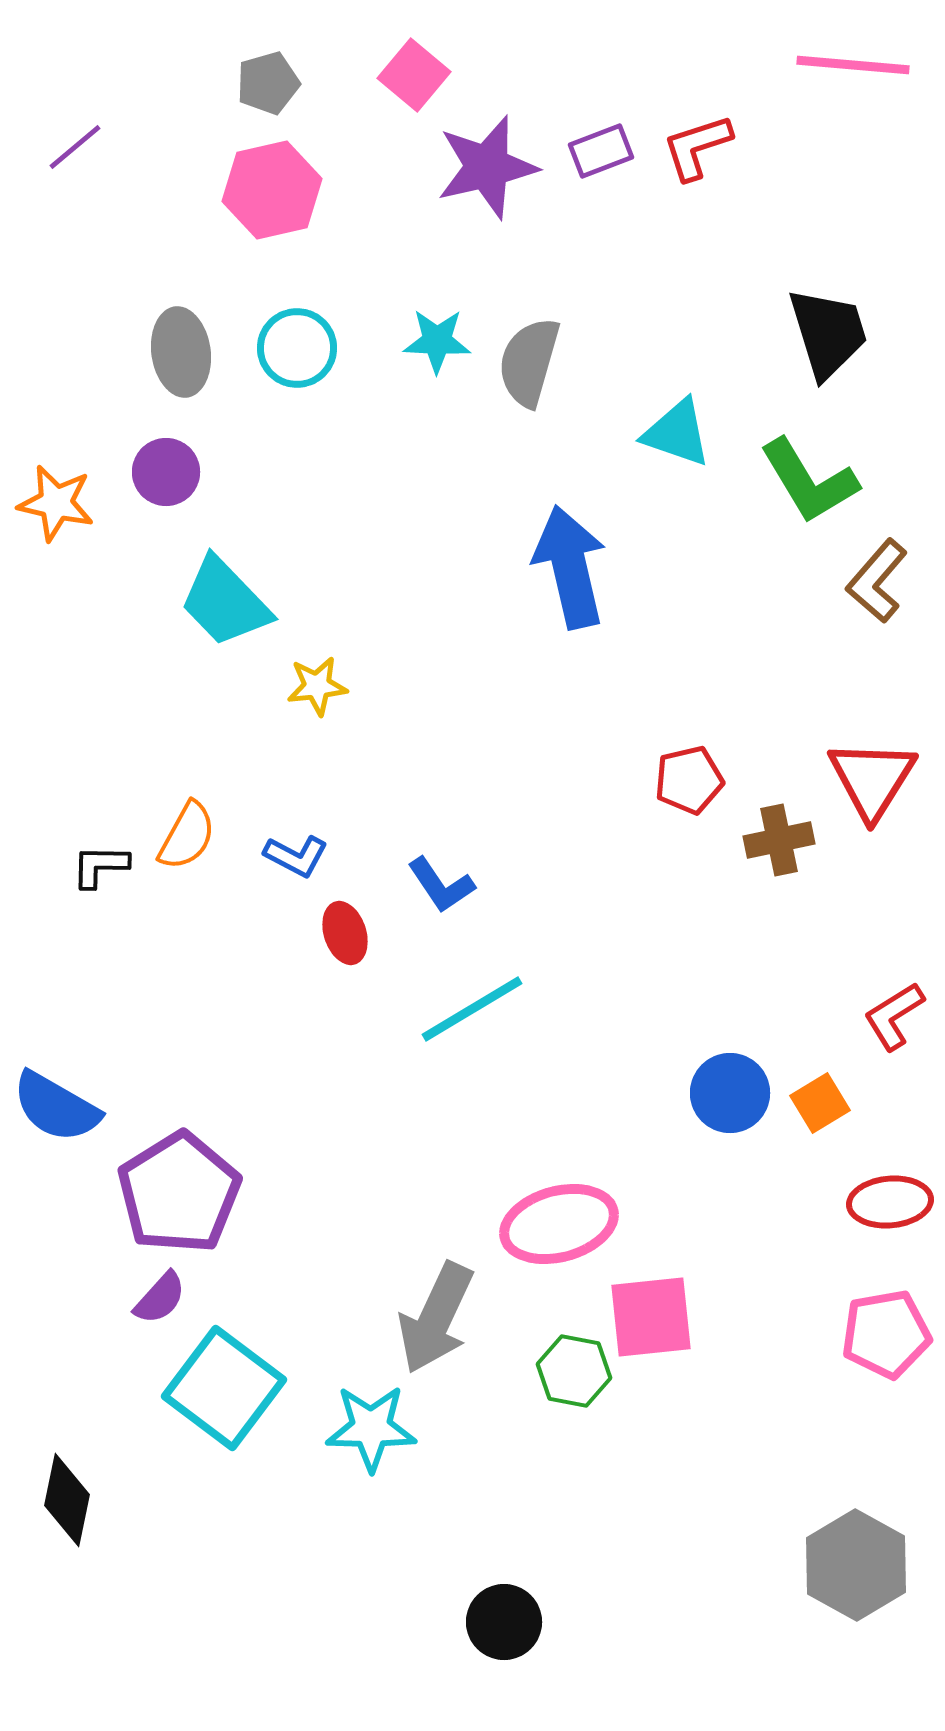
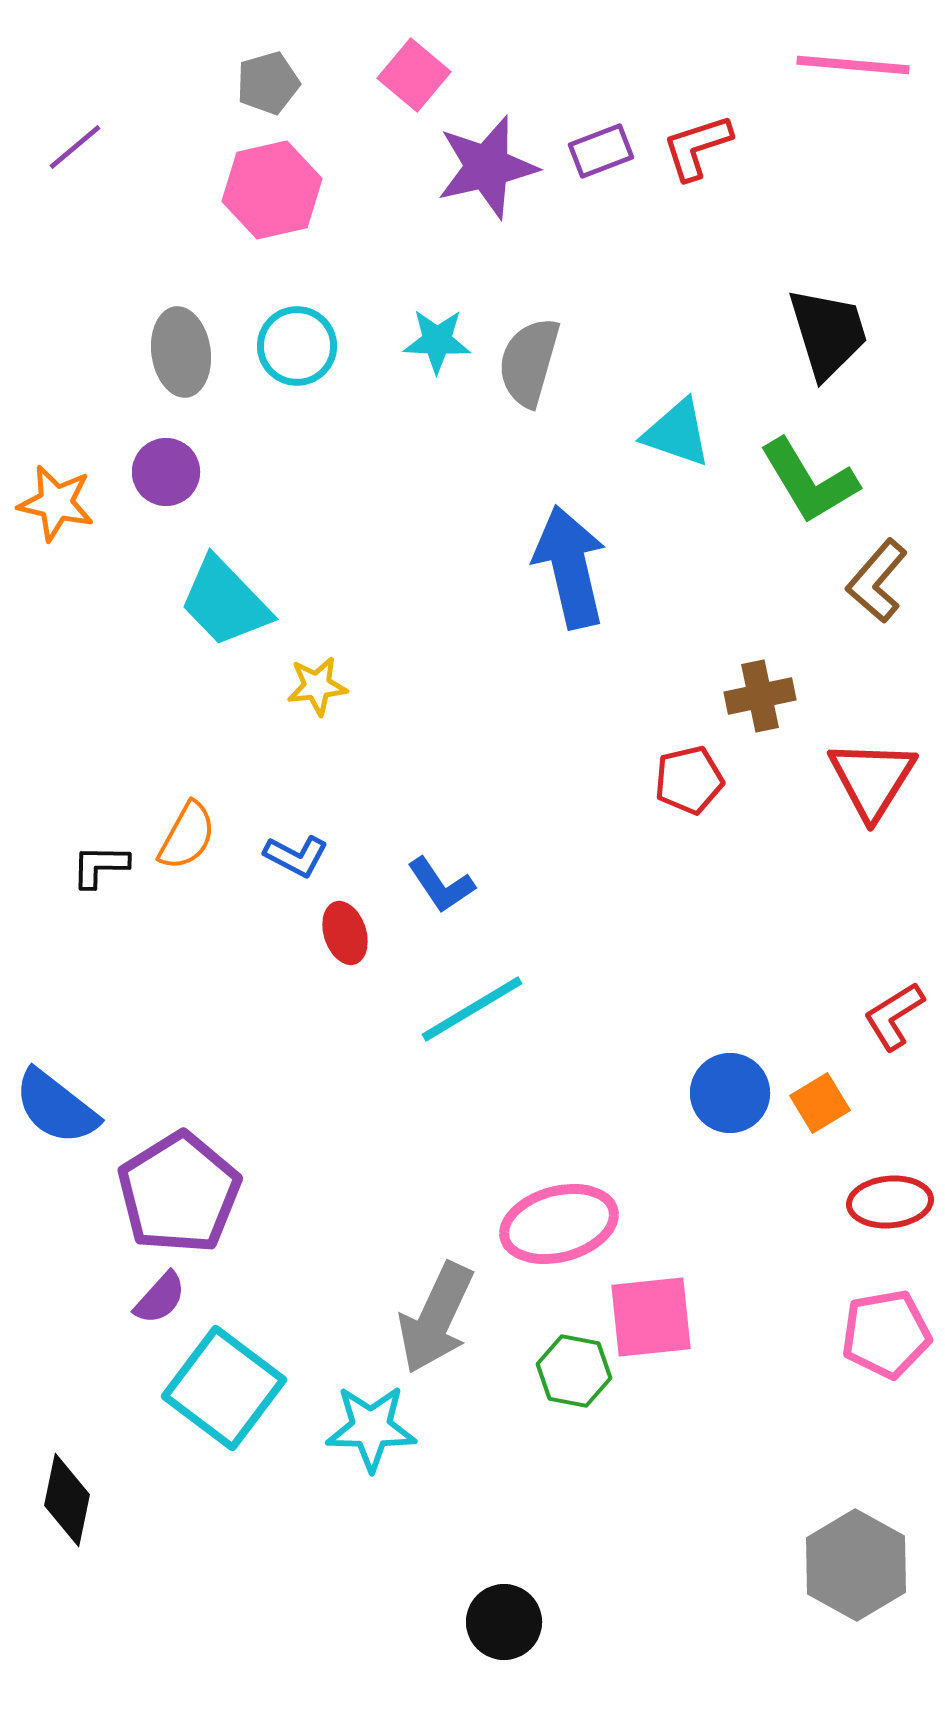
cyan circle at (297, 348): moved 2 px up
brown cross at (779, 840): moved 19 px left, 144 px up
blue semicircle at (56, 1107): rotated 8 degrees clockwise
